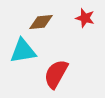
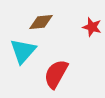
red star: moved 7 px right, 9 px down
cyan triangle: rotated 40 degrees counterclockwise
